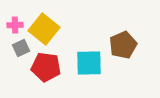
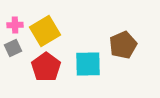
yellow square: moved 1 px right, 2 px down; rotated 20 degrees clockwise
gray square: moved 8 px left
cyan square: moved 1 px left, 1 px down
red pentagon: rotated 28 degrees clockwise
